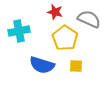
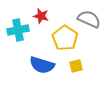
red star: moved 14 px left, 4 px down
cyan cross: moved 1 px left, 1 px up
yellow square: rotated 16 degrees counterclockwise
